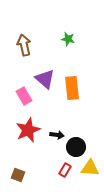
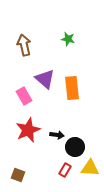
black circle: moved 1 px left
